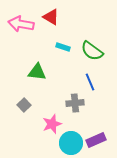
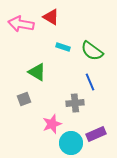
green triangle: rotated 24 degrees clockwise
gray square: moved 6 px up; rotated 24 degrees clockwise
purple rectangle: moved 6 px up
